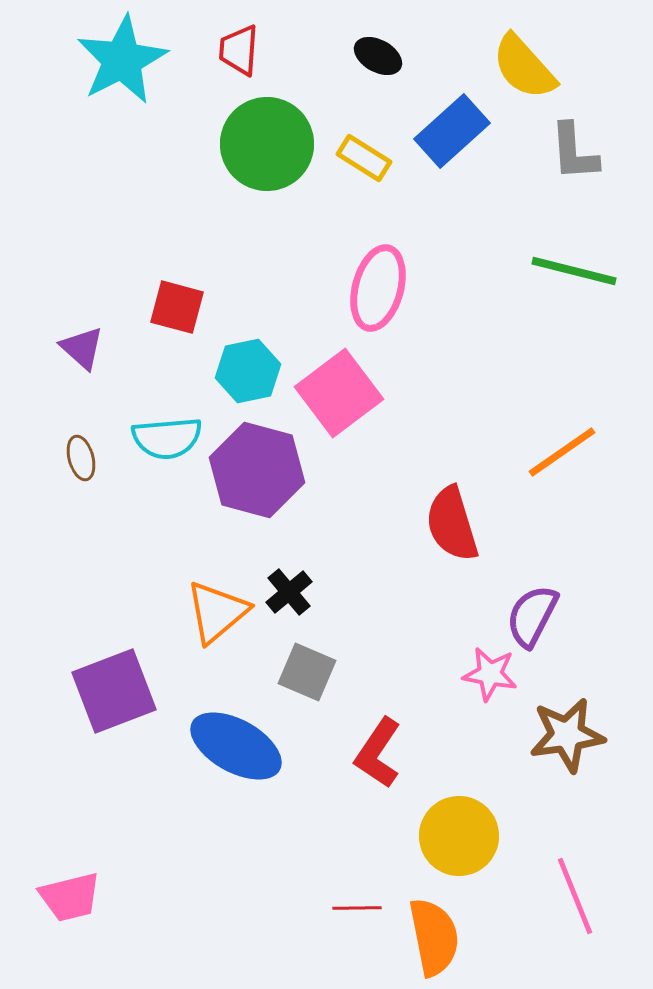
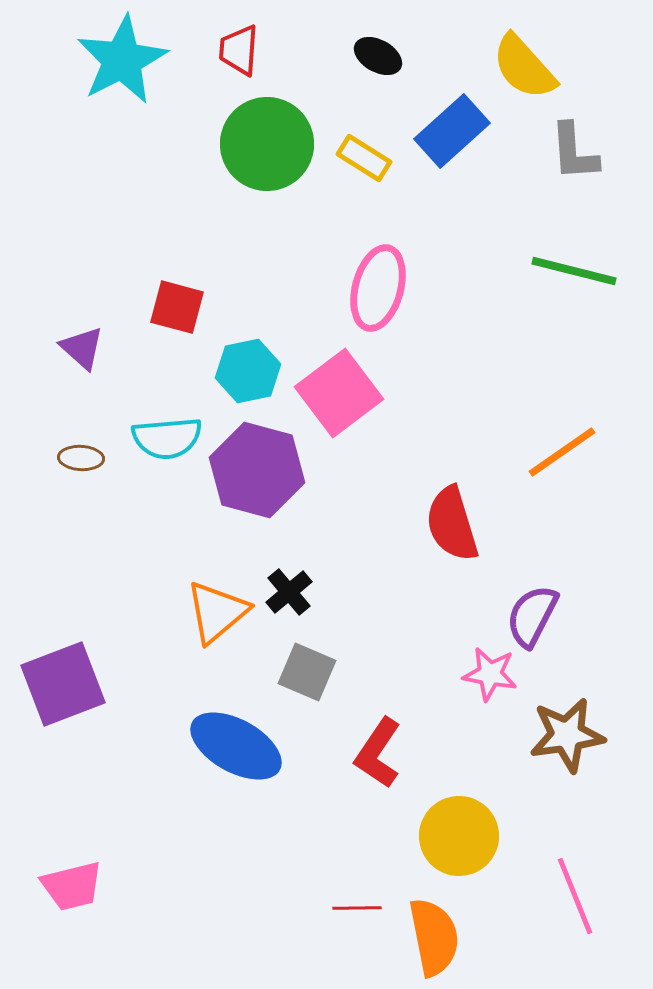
brown ellipse: rotated 72 degrees counterclockwise
purple square: moved 51 px left, 7 px up
pink trapezoid: moved 2 px right, 11 px up
